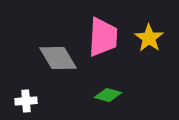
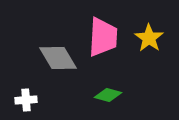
white cross: moved 1 px up
